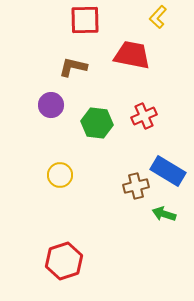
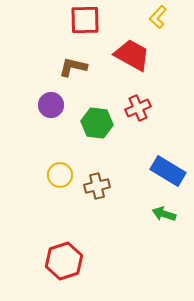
red trapezoid: rotated 18 degrees clockwise
red cross: moved 6 px left, 8 px up
brown cross: moved 39 px left
